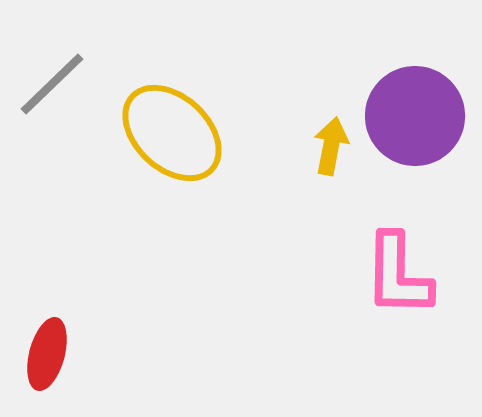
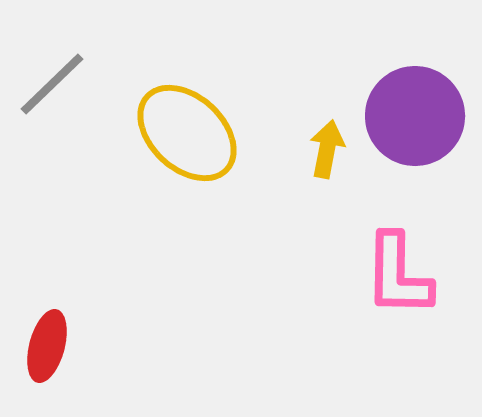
yellow ellipse: moved 15 px right
yellow arrow: moved 4 px left, 3 px down
red ellipse: moved 8 px up
